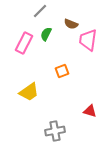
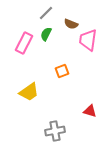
gray line: moved 6 px right, 2 px down
